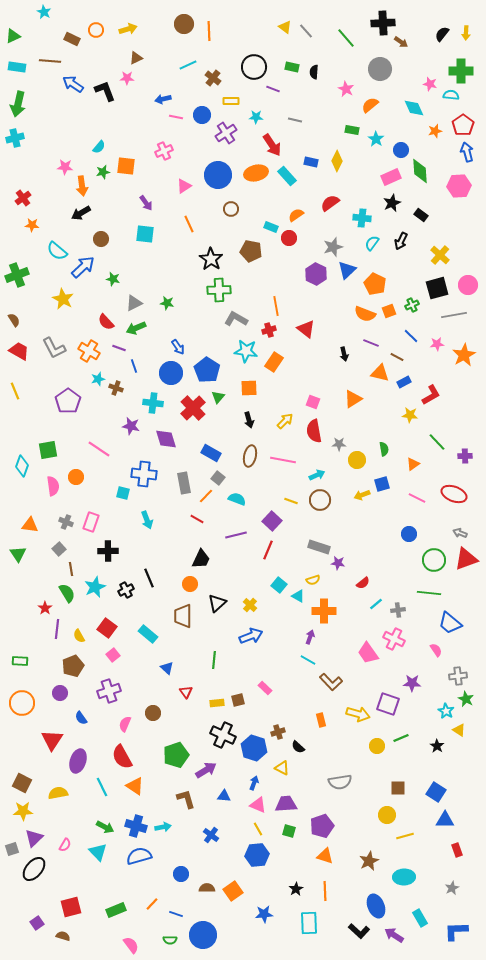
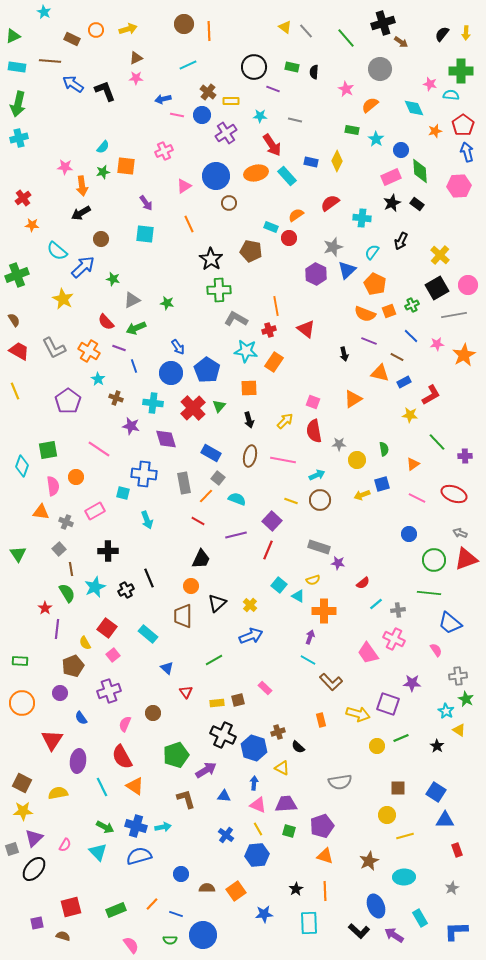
black cross at (383, 23): rotated 15 degrees counterclockwise
pink star at (127, 78): moved 9 px right
brown cross at (213, 78): moved 5 px left, 14 px down
pink line at (176, 117): moved 1 px right, 2 px up
cyan star at (256, 117): moved 4 px right, 1 px up
cyan cross at (15, 138): moved 4 px right
cyan semicircle at (99, 147): moved 4 px right
blue circle at (218, 175): moved 2 px left, 1 px down
brown circle at (231, 209): moved 2 px left, 6 px up
black rectangle at (421, 215): moved 4 px left, 11 px up
cyan semicircle at (372, 243): moved 9 px down
black square at (437, 288): rotated 15 degrees counterclockwise
gray triangle at (134, 303): moved 2 px left, 3 px up
purple line at (371, 343): moved 2 px left, 2 px up
cyan star at (98, 379): rotated 24 degrees counterclockwise
brown cross at (116, 388): moved 10 px down
green triangle at (218, 397): moved 1 px right, 9 px down
red line at (197, 519): moved 1 px right, 2 px down
pink rectangle at (91, 522): moved 4 px right, 11 px up; rotated 42 degrees clockwise
orange triangle at (30, 525): moved 11 px right, 13 px up
orange circle at (190, 584): moved 1 px right, 2 px down
yellow semicircle at (79, 636): moved 6 px right, 7 px down
green line at (214, 660): rotated 54 degrees clockwise
purple ellipse at (78, 761): rotated 10 degrees counterclockwise
blue arrow at (254, 783): rotated 16 degrees counterclockwise
blue cross at (211, 835): moved 15 px right
orange square at (233, 891): moved 3 px right
purple square at (37, 923): rotated 24 degrees clockwise
